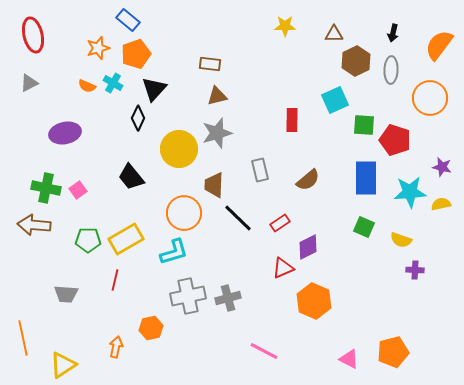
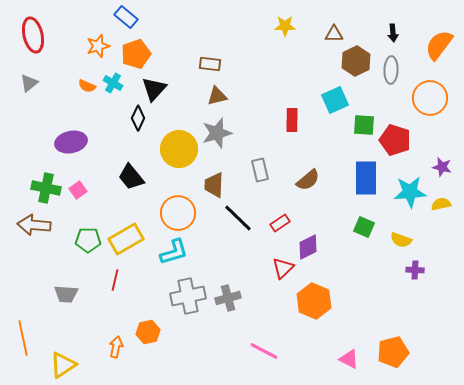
blue rectangle at (128, 20): moved 2 px left, 3 px up
black arrow at (393, 33): rotated 18 degrees counterclockwise
orange star at (98, 48): moved 2 px up
gray triangle at (29, 83): rotated 12 degrees counterclockwise
purple ellipse at (65, 133): moved 6 px right, 9 px down
orange circle at (184, 213): moved 6 px left
red triangle at (283, 268): rotated 20 degrees counterclockwise
orange hexagon at (151, 328): moved 3 px left, 4 px down
